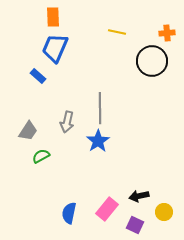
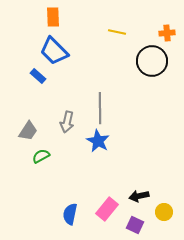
blue trapezoid: moved 1 px left, 3 px down; rotated 68 degrees counterclockwise
blue star: rotated 10 degrees counterclockwise
blue semicircle: moved 1 px right, 1 px down
